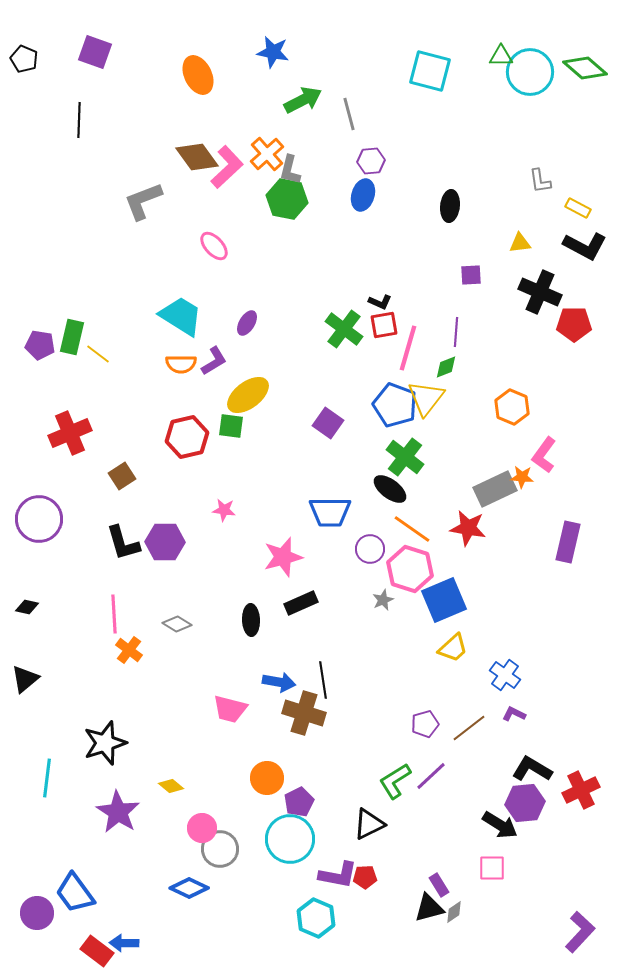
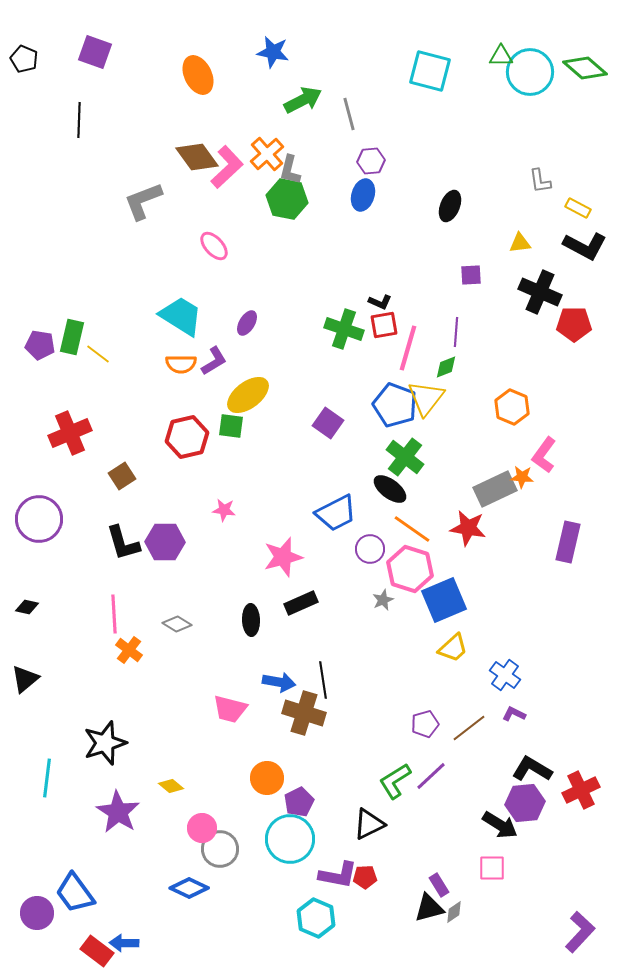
black ellipse at (450, 206): rotated 16 degrees clockwise
green cross at (344, 329): rotated 18 degrees counterclockwise
blue trapezoid at (330, 512): moved 6 px right, 1 px down; rotated 27 degrees counterclockwise
